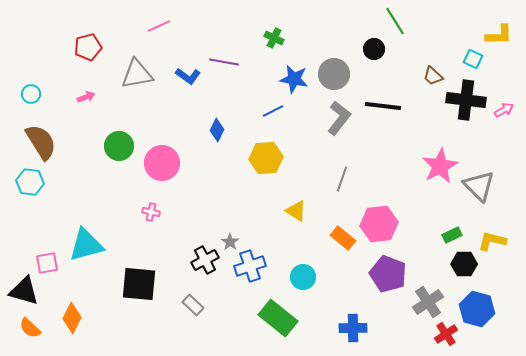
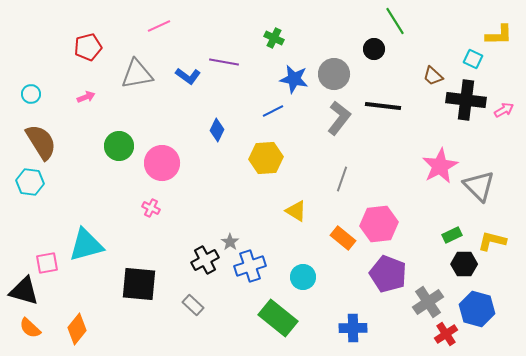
pink cross at (151, 212): moved 4 px up; rotated 12 degrees clockwise
orange diamond at (72, 318): moved 5 px right, 11 px down; rotated 12 degrees clockwise
